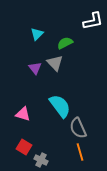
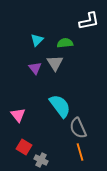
white L-shape: moved 4 px left
cyan triangle: moved 6 px down
green semicircle: rotated 21 degrees clockwise
gray triangle: rotated 12 degrees clockwise
pink triangle: moved 5 px left, 1 px down; rotated 35 degrees clockwise
